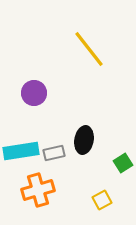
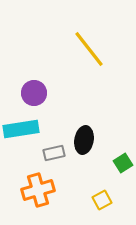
cyan rectangle: moved 22 px up
